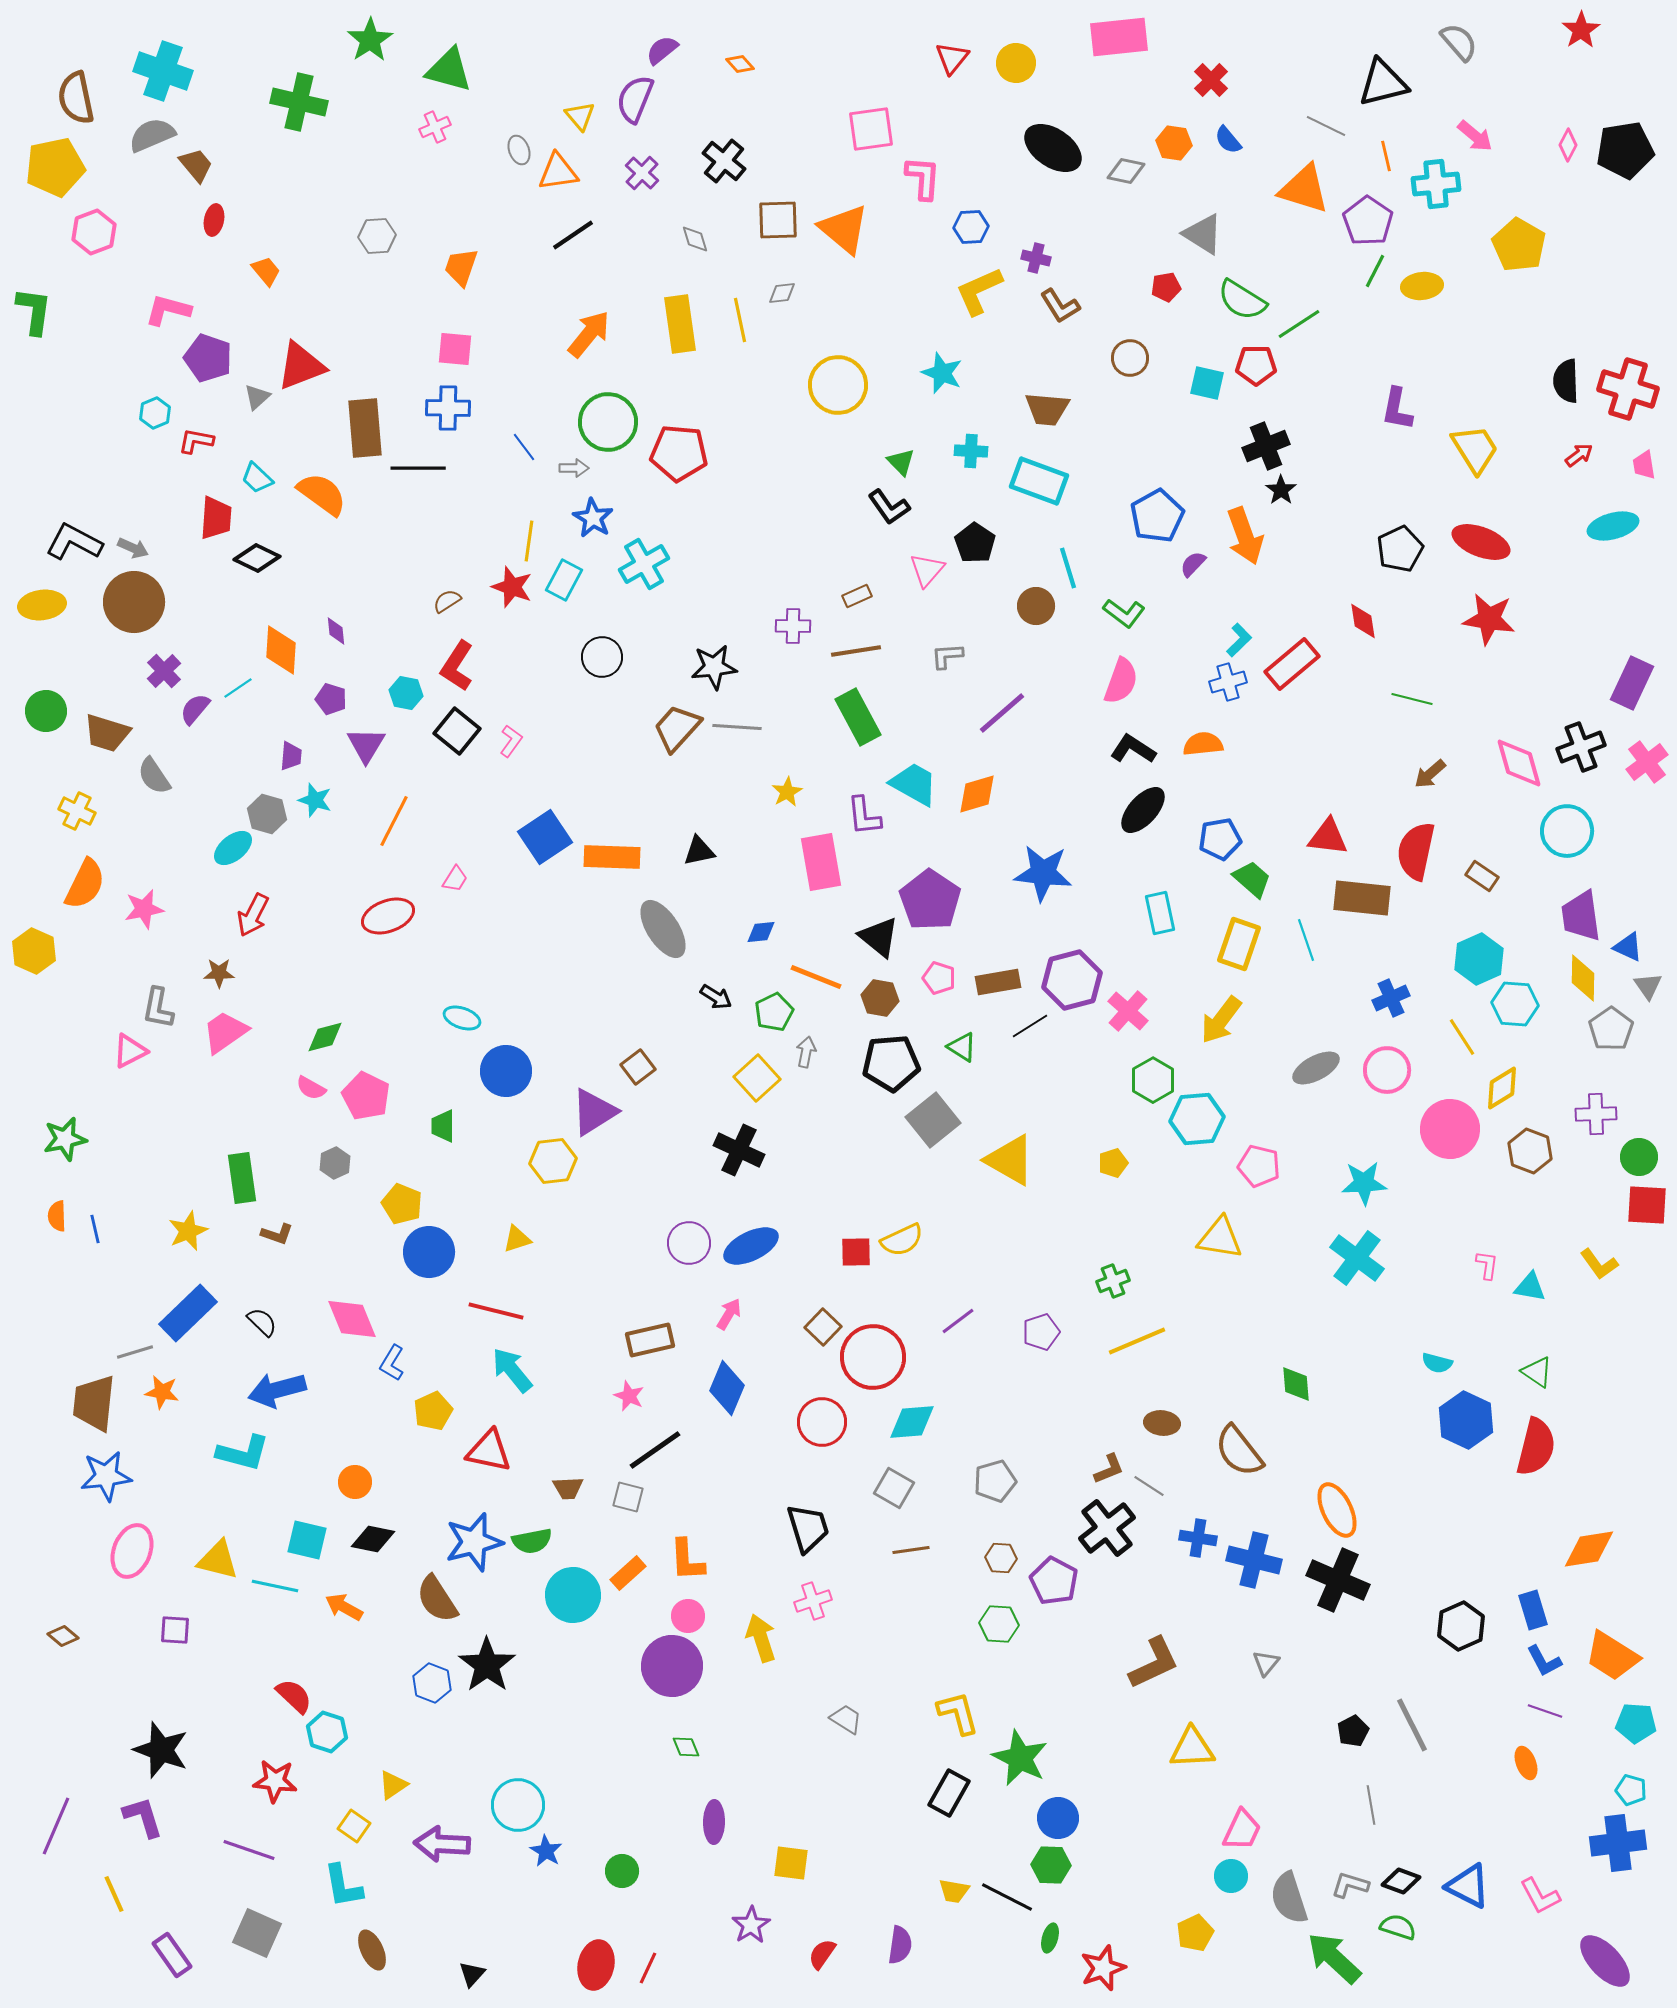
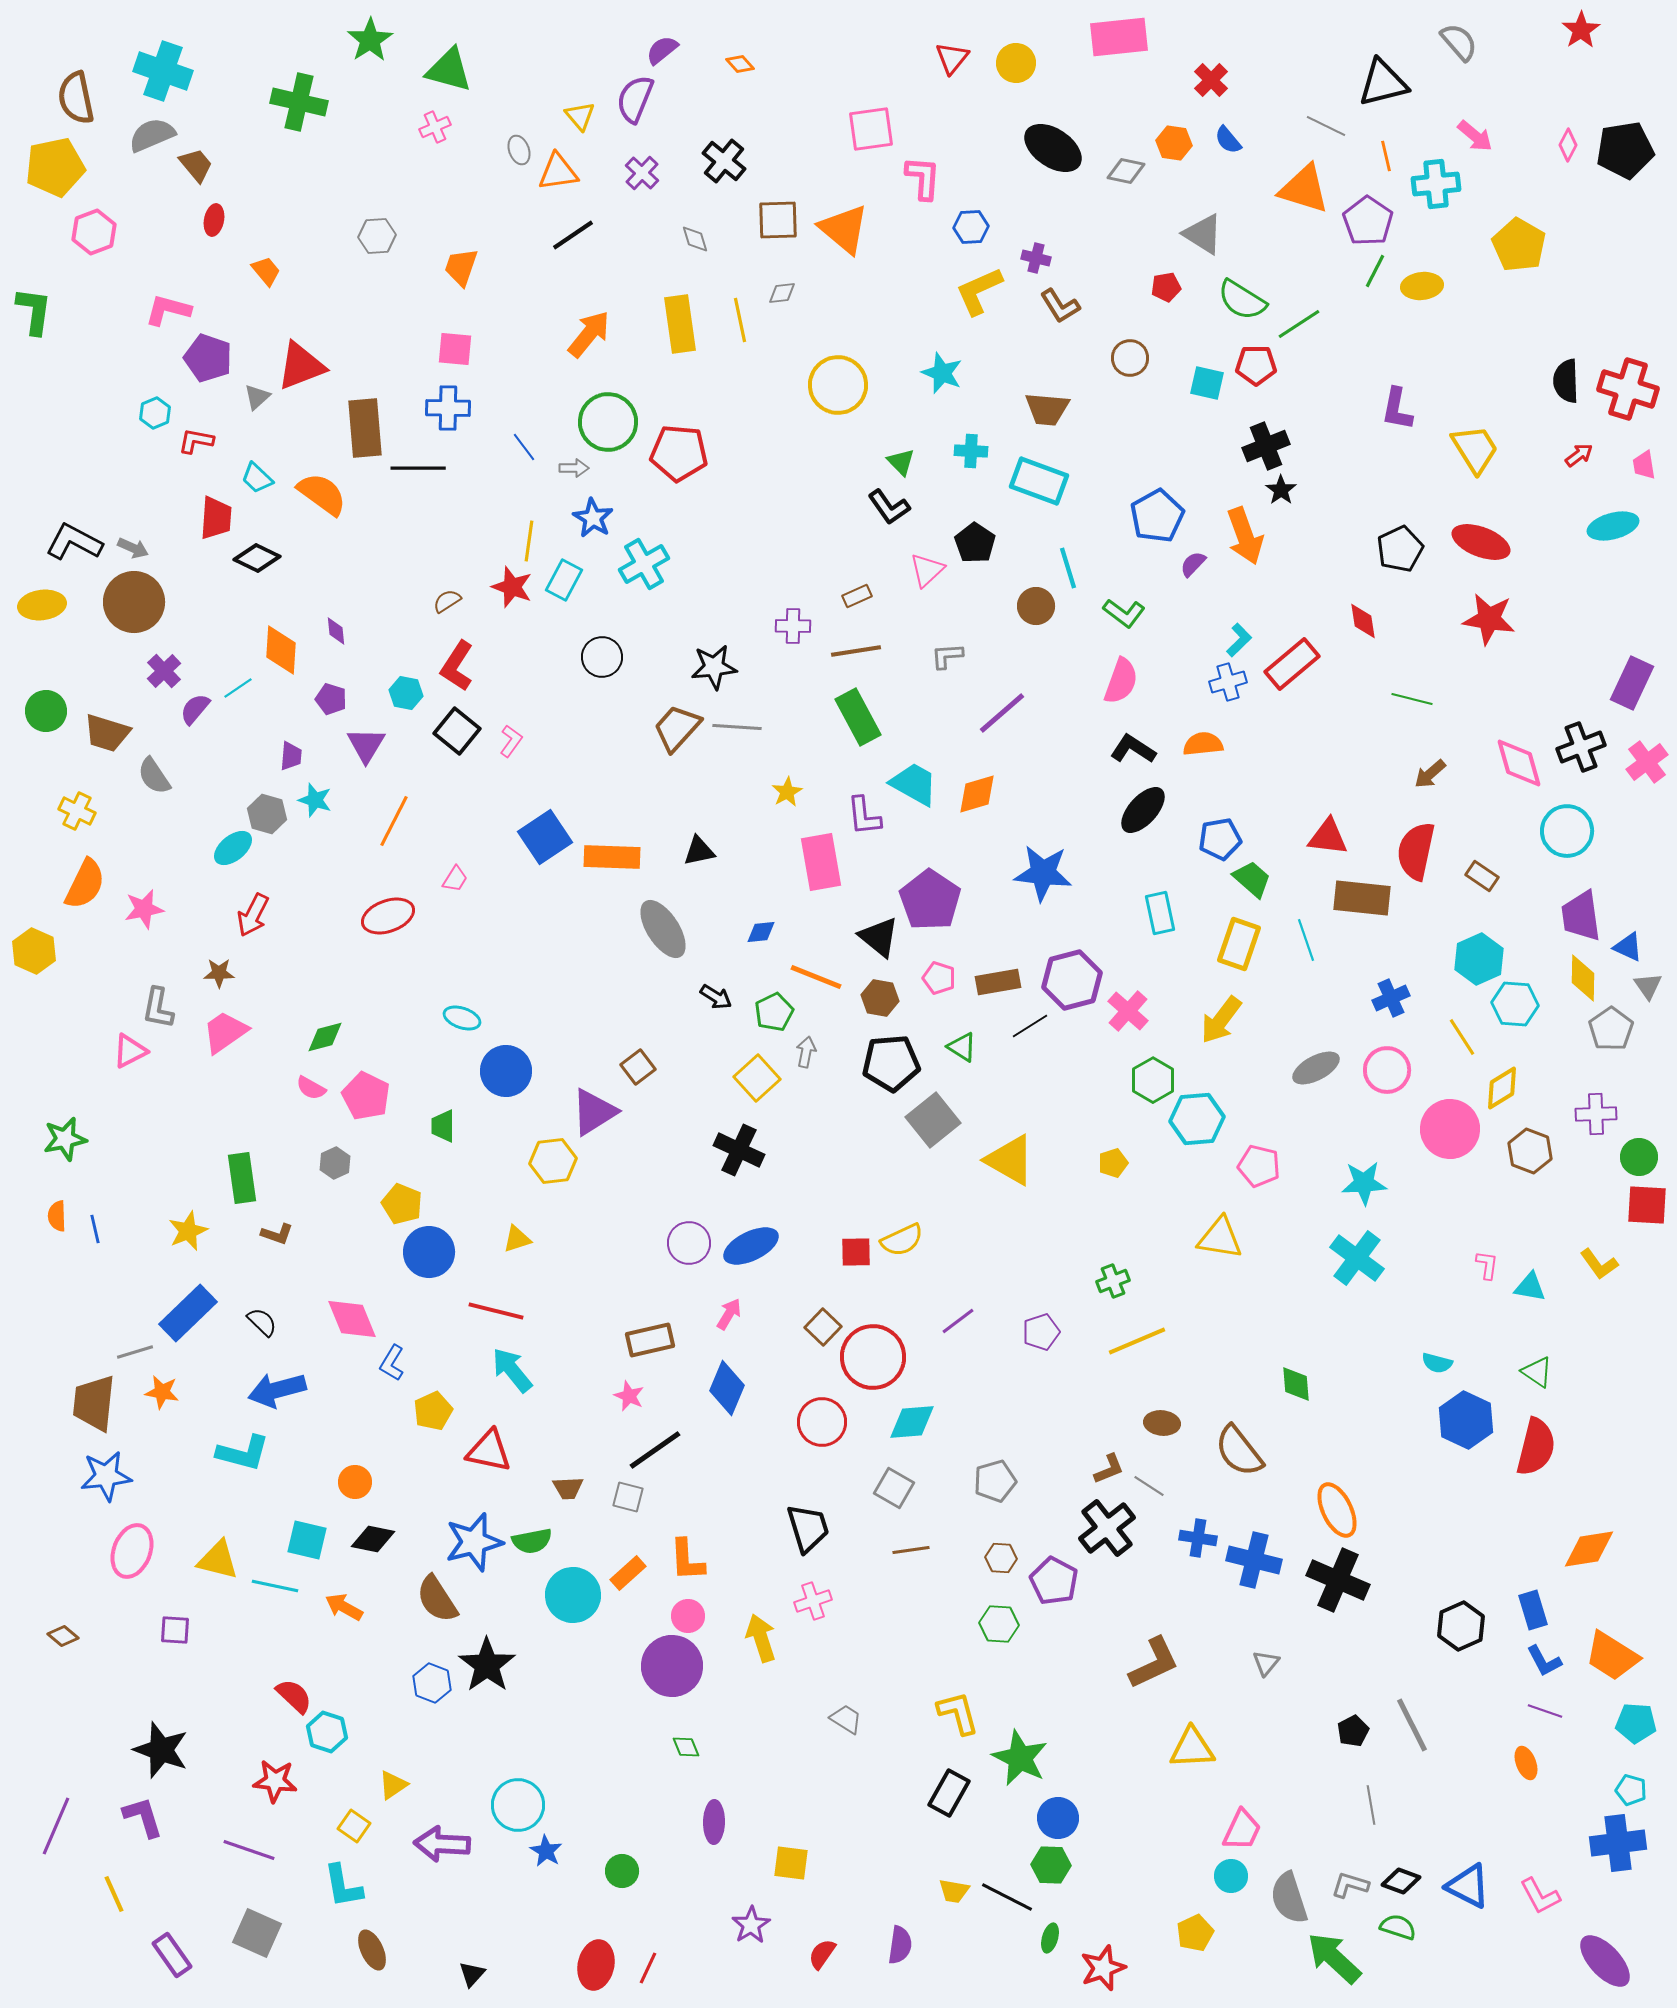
pink triangle at (927, 570): rotated 6 degrees clockwise
